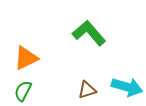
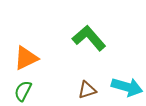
green L-shape: moved 5 px down
